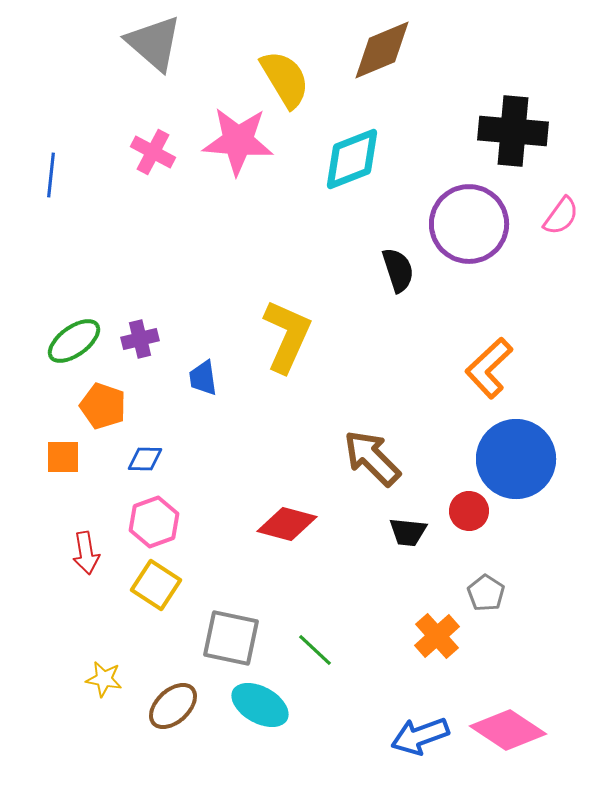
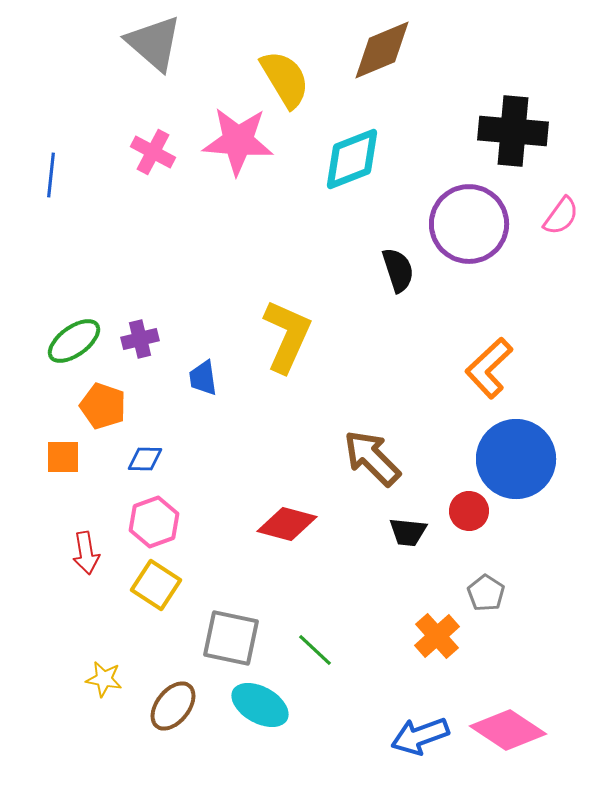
brown ellipse: rotated 9 degrees counterclockwise
